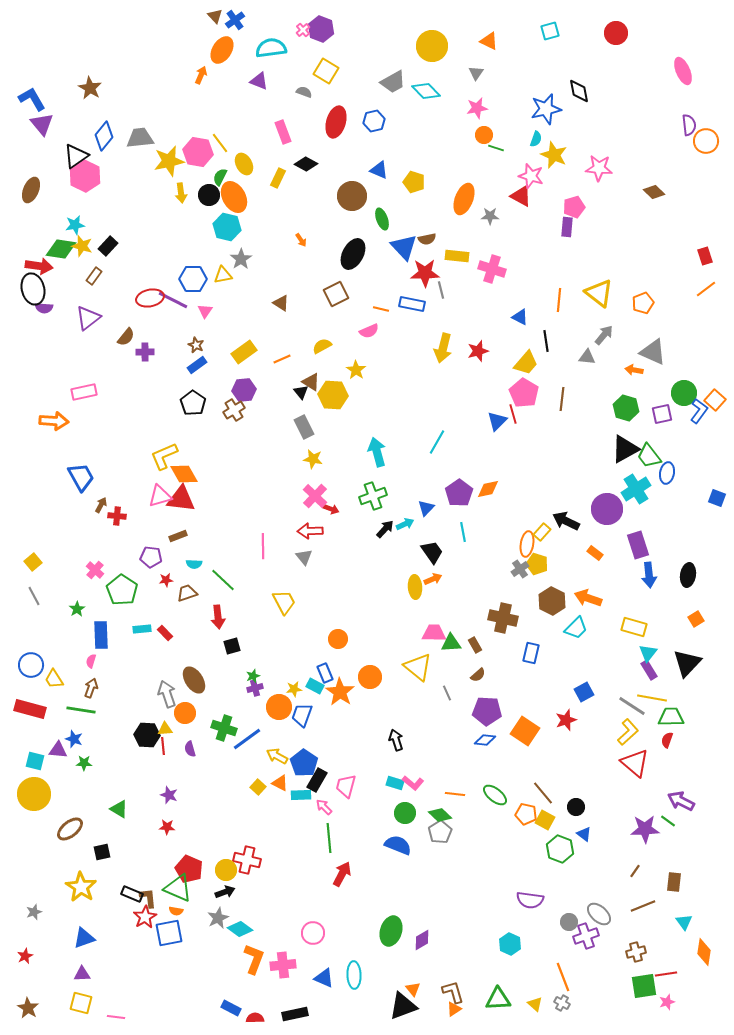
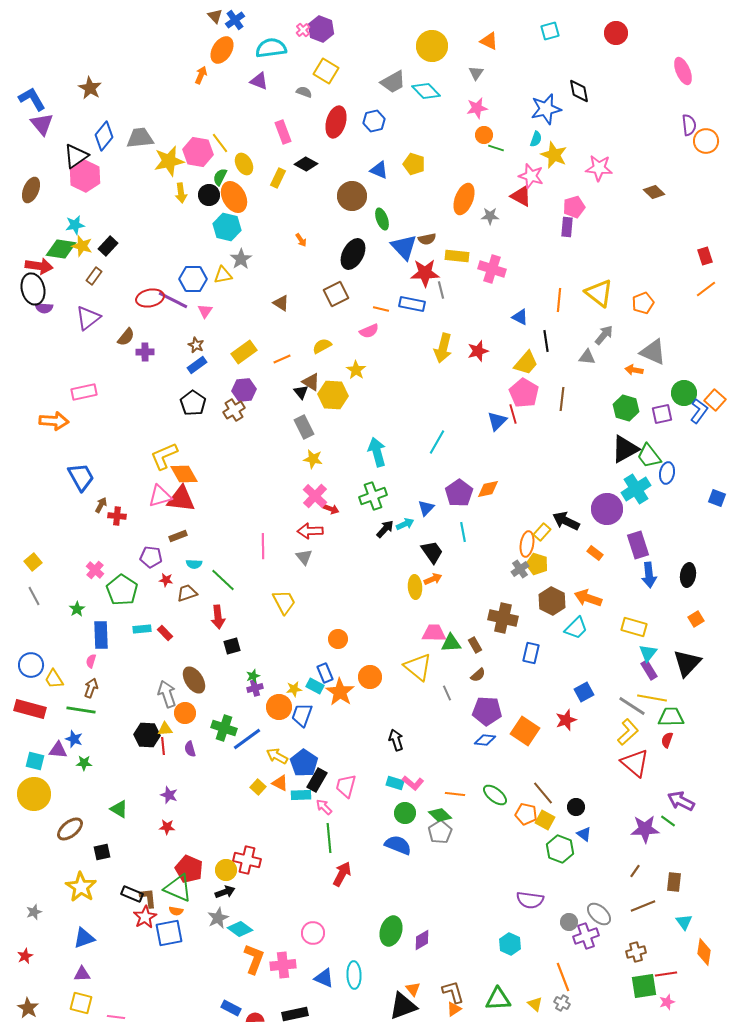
yellow pentagon at (414, 182): moved 18 px up
red star at (166, 580): rotated 16 degrees clockwise
